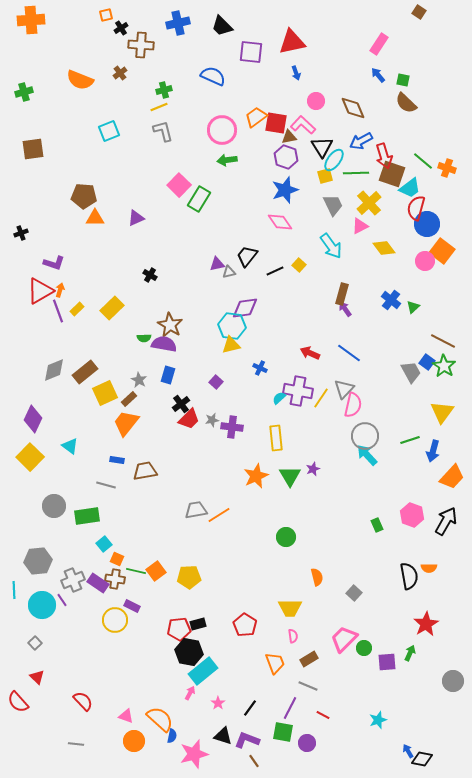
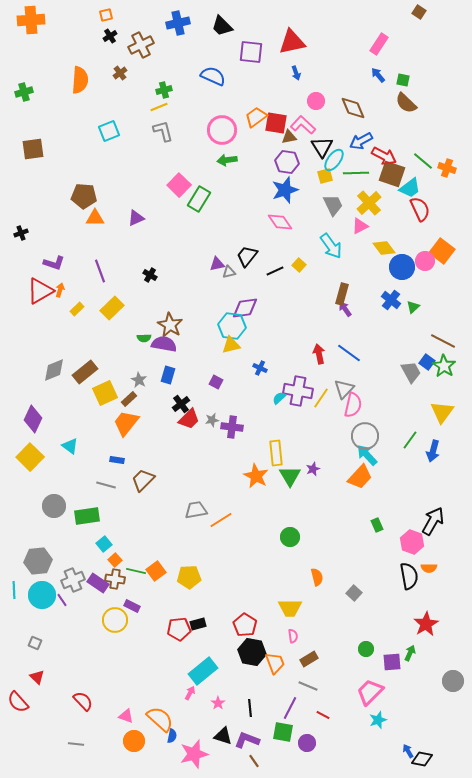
black cross at (121, 28): moved 11 px left, 8 px down
brown cross at (141, 45): rotated 30 degrees counterclockwise
orange semicircle at (80, 80): rotated 108 degrees counterclockwise
red arrow at (384, 156): rotated 45 degrees counterclockwise
purple hexagon at (286, 157): moved 1 px right, 5 px down; rotated 10 degrees counterclockwise
red semicircle at (416, 208): moved 4 px right, 1 px down; rotated 140 degrees clockwise
blue circle at (427, 224): moved 25 px left, 43 px down
purple line at (58, 311): moved 42 px right, 40 px up
red arrow at (310, 353): moved 9 px right, 1 px down; rotated 54 degrees clockwise
purple square at (216, 382): rotated 16 degrees counterclockwise
yellow rectangle at (276, 438): moved 15 px down
green line at (410, 440): rotated 36 degrees counterclockwise
brown trapezoid at (145, 471): moved 2 px left, 9 px down; rotated 35 degrees counterclockwise
orange star at (256, 476): rotated 20 degrees counterclockwise
orange trapezoid at (452, 477): moved 92 px left
orange line at (219, 515): moved 2 px right, 5 px down
pink hexagon at (412, 515): moved 27 px down
black arrow at (446, 521): moved 13 px left
green circle at (286, 537): moved 4 px right
orange square at (117, 559): moved 2 px left, 1 px down; rotated 24 degrees clockwise
cyan circle at (42, 605): moved 10 px up
pink trapezoid at (344, 639): moved 26 px right, 53 px down
gray square at (35, 643): rotated 24 degrees counterclockwise
green circle at (364, 648): moved 2 px right, 1 px down
black hexagon at (189, 652): moved 63 px right
purple square at (387, 662): moved 5 px right
black line at (250, 708): rotated 42 degrees counterclockwise
